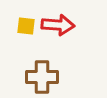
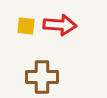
red arrow: moved 2 px right
